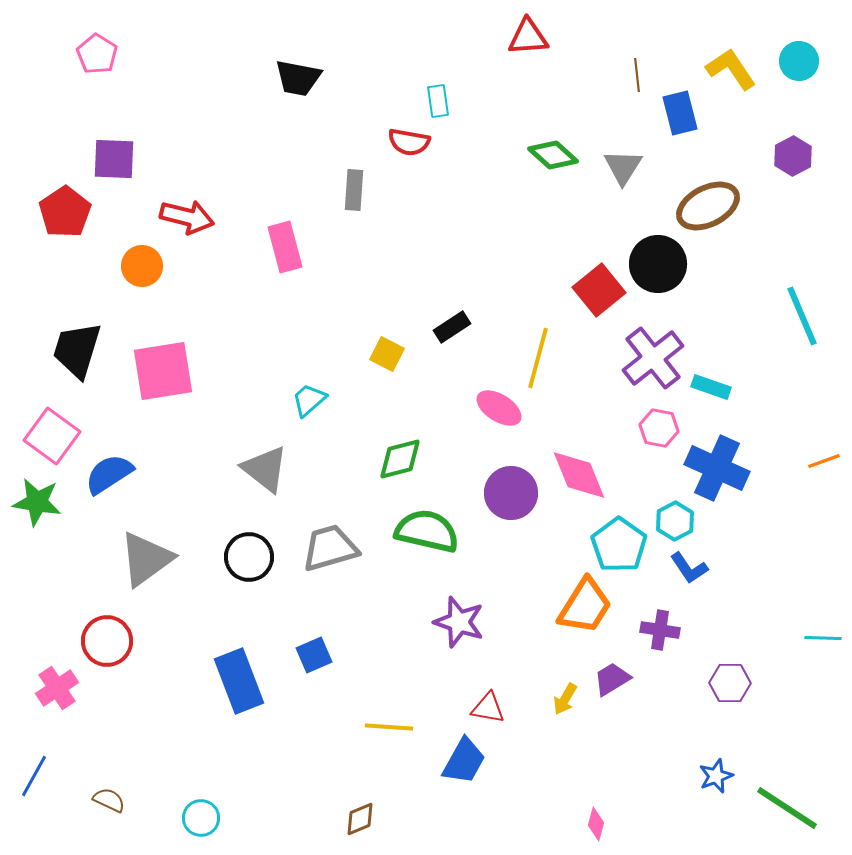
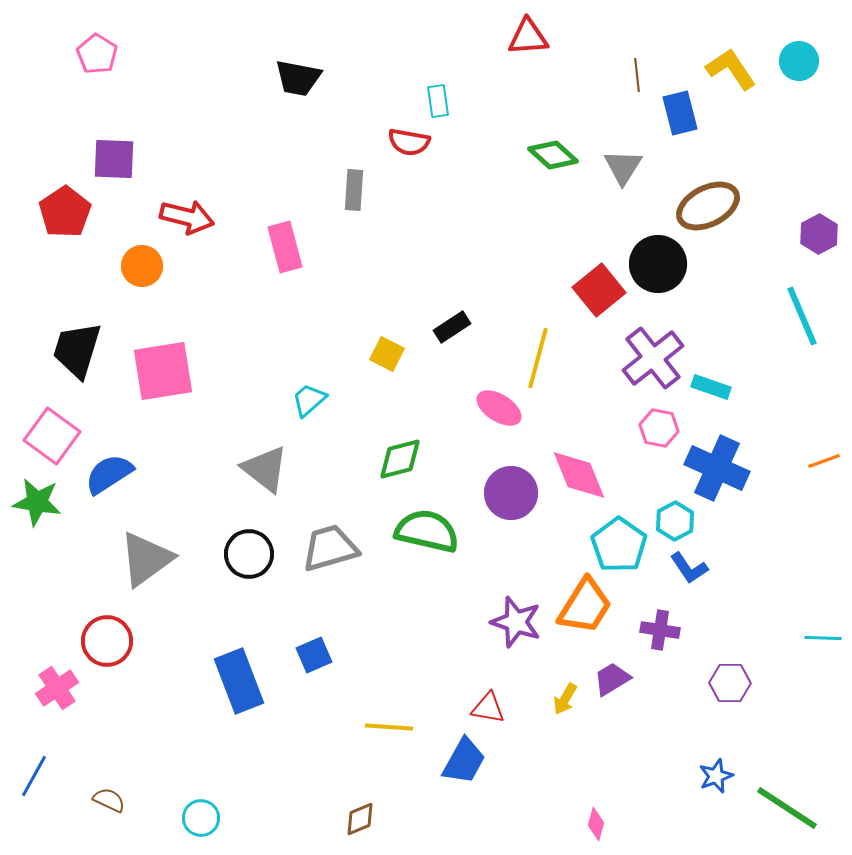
purple hexagon at (793, 156): moved 26 px right, 78 px down
black circle at (249, 557): moved 3 px up
purple star at (459, 622): moved 57 px right
